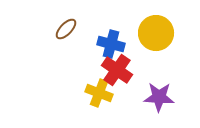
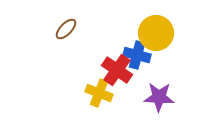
blue cross: moved 26 px right, 11 px down
